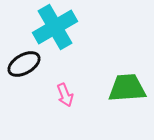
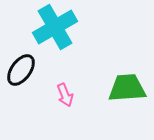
black ellipse: moved 3 px left, 6 px down; rotated 24 degrees counterclockwise
